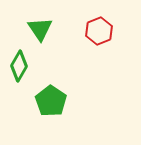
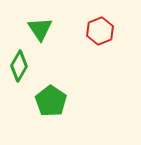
red hexagon: moved 1 px right
